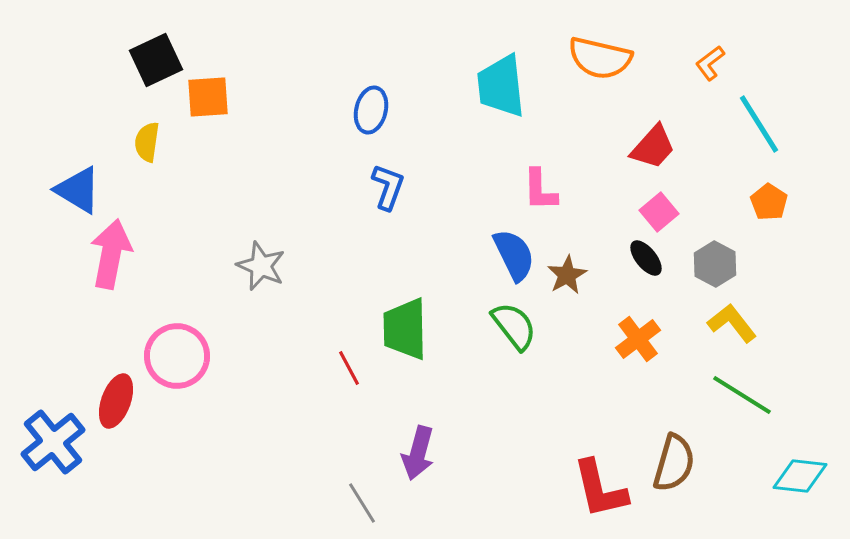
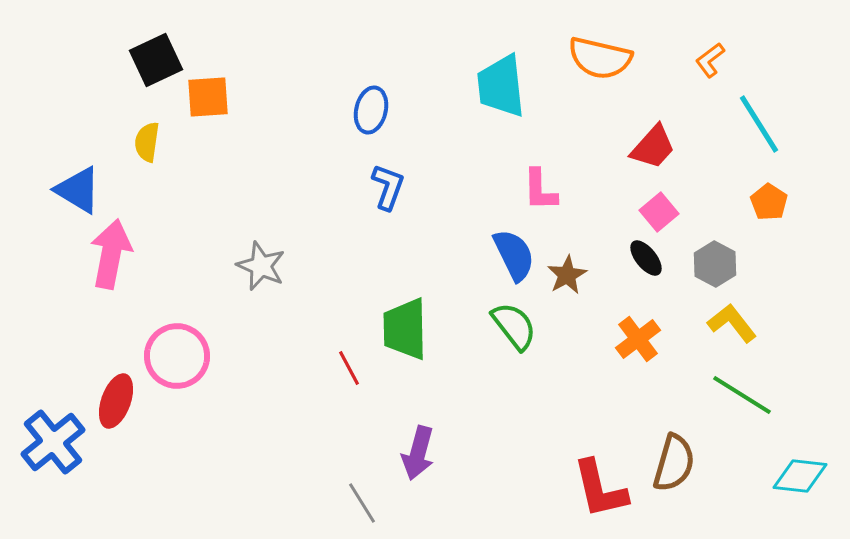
orange L-shape: moved 3 px up
